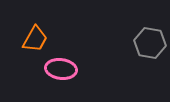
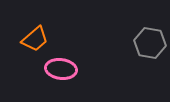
orange trapezoid: rotated 20 degrees clockwise
